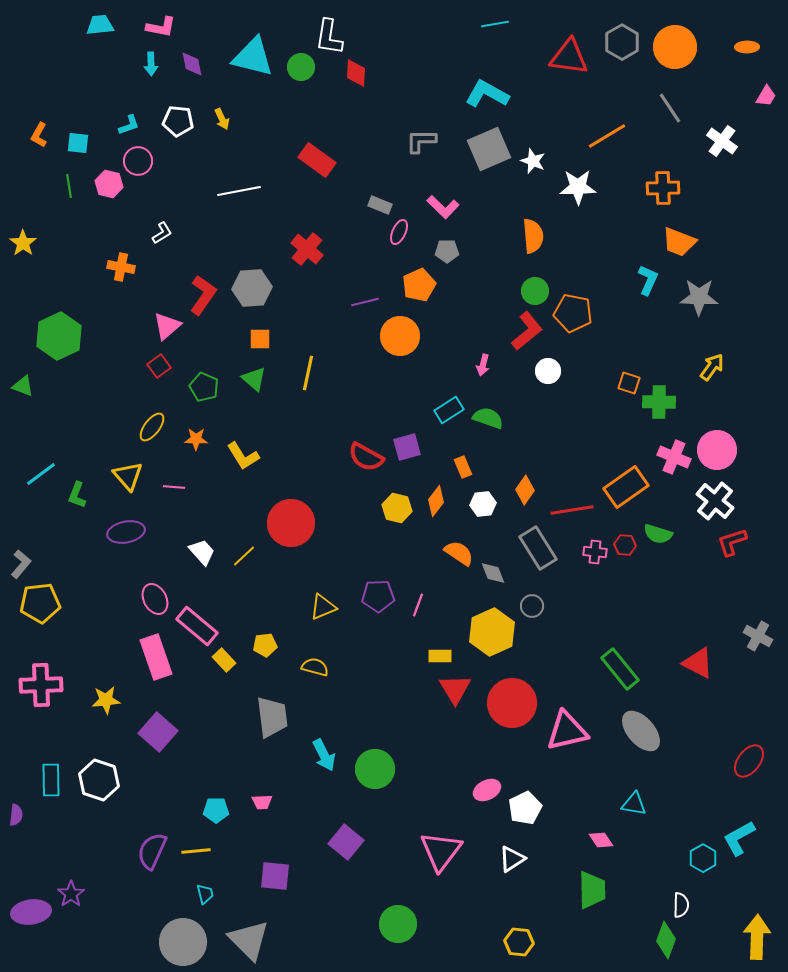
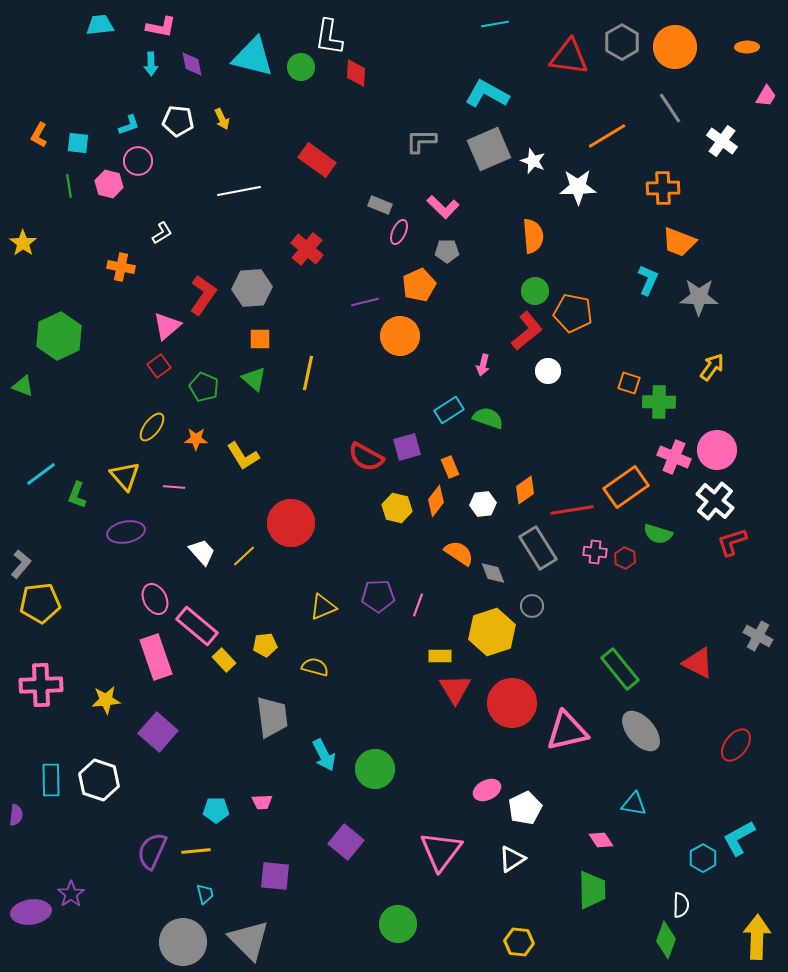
orange rectangle at (463, 467): moved 13 px left
yellow triangle at (128, 476): moved 3 px left
orange diamond at (525, 490): rotated 20 degrees clockwise
red hexagon at (625, 545): moved 13 px down; rotated 20 degrees clockwise
yellow hexagon at (492, 632): rotated 6 degrees clockwise
red ellipse at (749, 761): moved 13 px left, 16 px up
